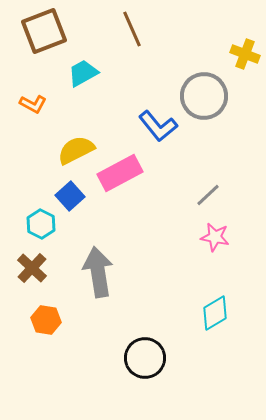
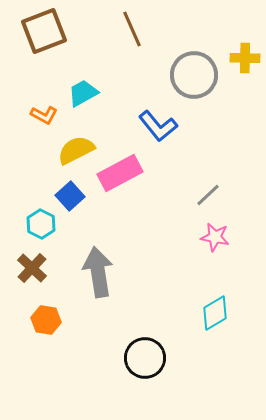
yellow cross: moved 4 px down; rotated 20 degrees counterclockwise
cyan trapezoid: moved 20 px down
gray circle: moved 10 px left, 21 px up
orange L-shape: moved 11 px right, 11 px down
